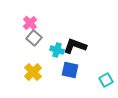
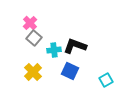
cyan cross: moved 3 px left; rotated 24 degrees counterclockwise
blue square: moved 1 px down; rotated 12 degrees clockwise
